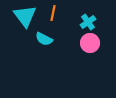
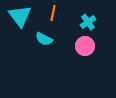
cyan triangle: moved 5 px left
pink circle: moved 5 px left, 3 px down
